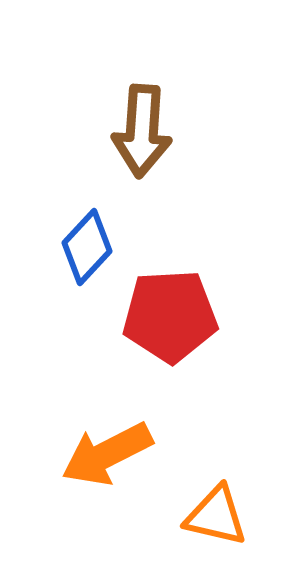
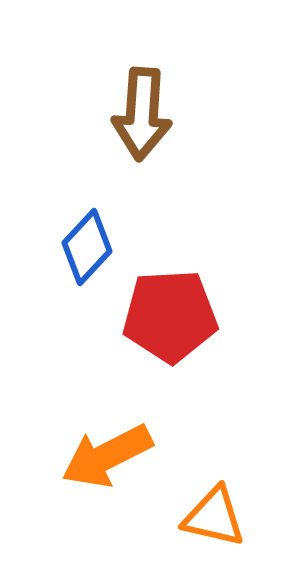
brown arrow: moved 17 px up
orange arrow: moved 2 px down
orange triangle: moved 2 px left, 1 px down
